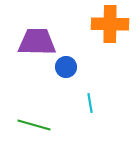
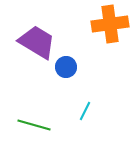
orange cross: rotated 9 degrees counterclockwise
purple trapezoid: rotated 30 degrees clockwise
cyan line: moved 5 px left, 8 px down; rotated 36 degrees clockwise
